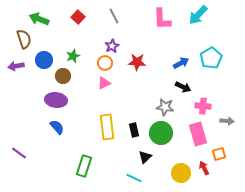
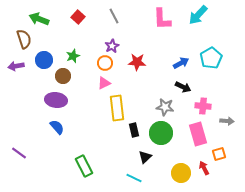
yellow rectangle: moved 10 px right, 19 px up
green rectangle: rotated 45 degrees counterclockwise
